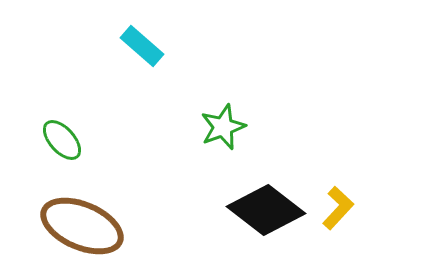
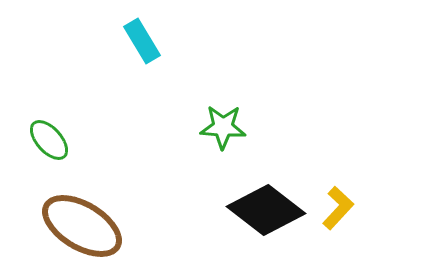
cyan rectangle: moved 5 px up; rotated 18 degrees clockwise
green star: rotated 24 degrees clockwise
green ellipse: moved 13 px left
brown ellipse: rotated 8 degrees clockwise
